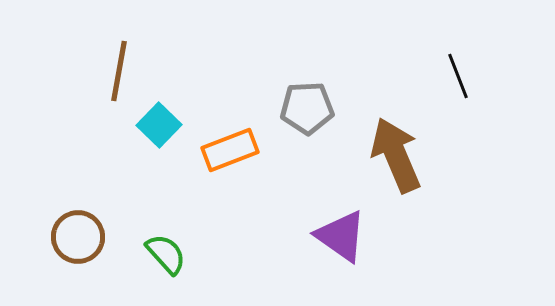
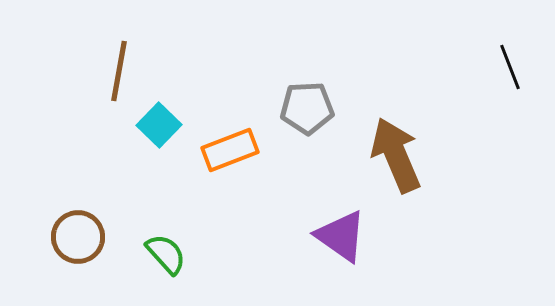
black line: moved 52 px right, 9 px up
